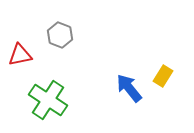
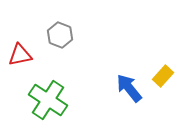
yellow rectangle: rotated 10 degrees clockwise
